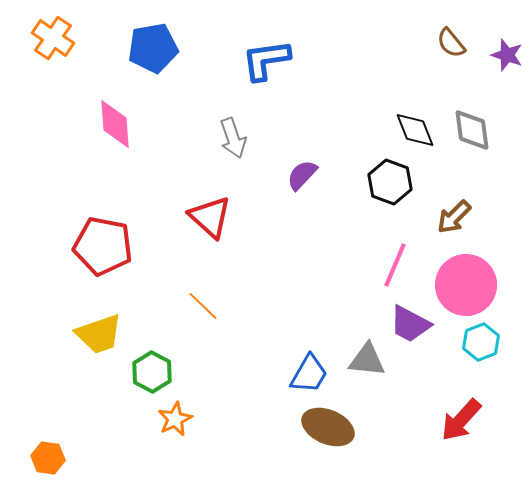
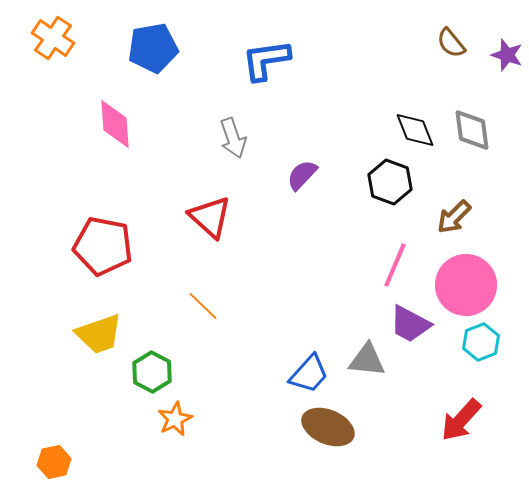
blue trapezoid: rotated 12 degrees clockwise
orange hexagon: moved 6 px right, 4 px down; rotated 20 degrees counterclockwise
